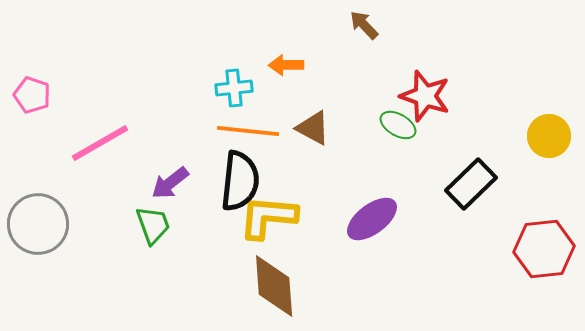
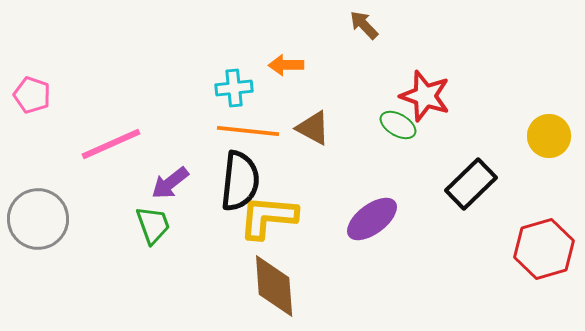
pink line: moved 11 px right, 1 px down; rotated 6 degrees clockwise
gray circle: moved 5 px up
red hexagon: rotated 10 degrees counterclockwise
